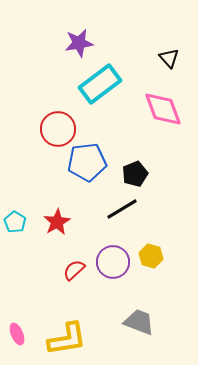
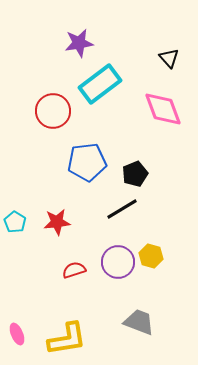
red circle: moved 5 px left, 18 px up
red star: rotated 24 degrees clockwise
purple circle: moved 5 px right
red semicircle: rotated 25 degrees clockwise
